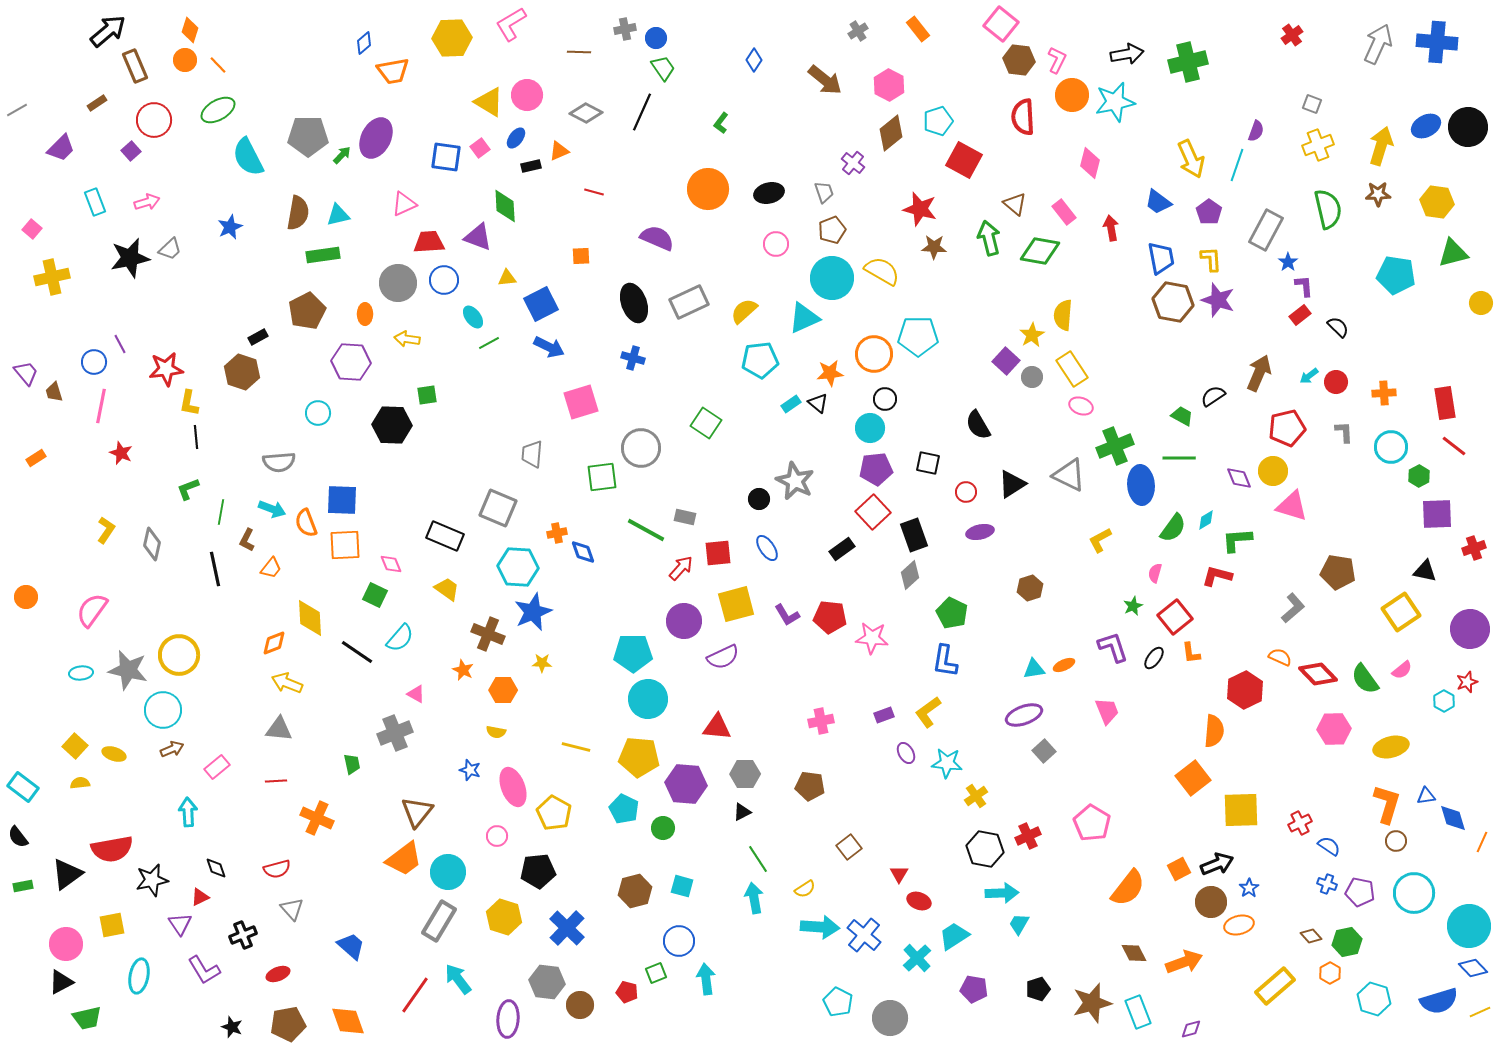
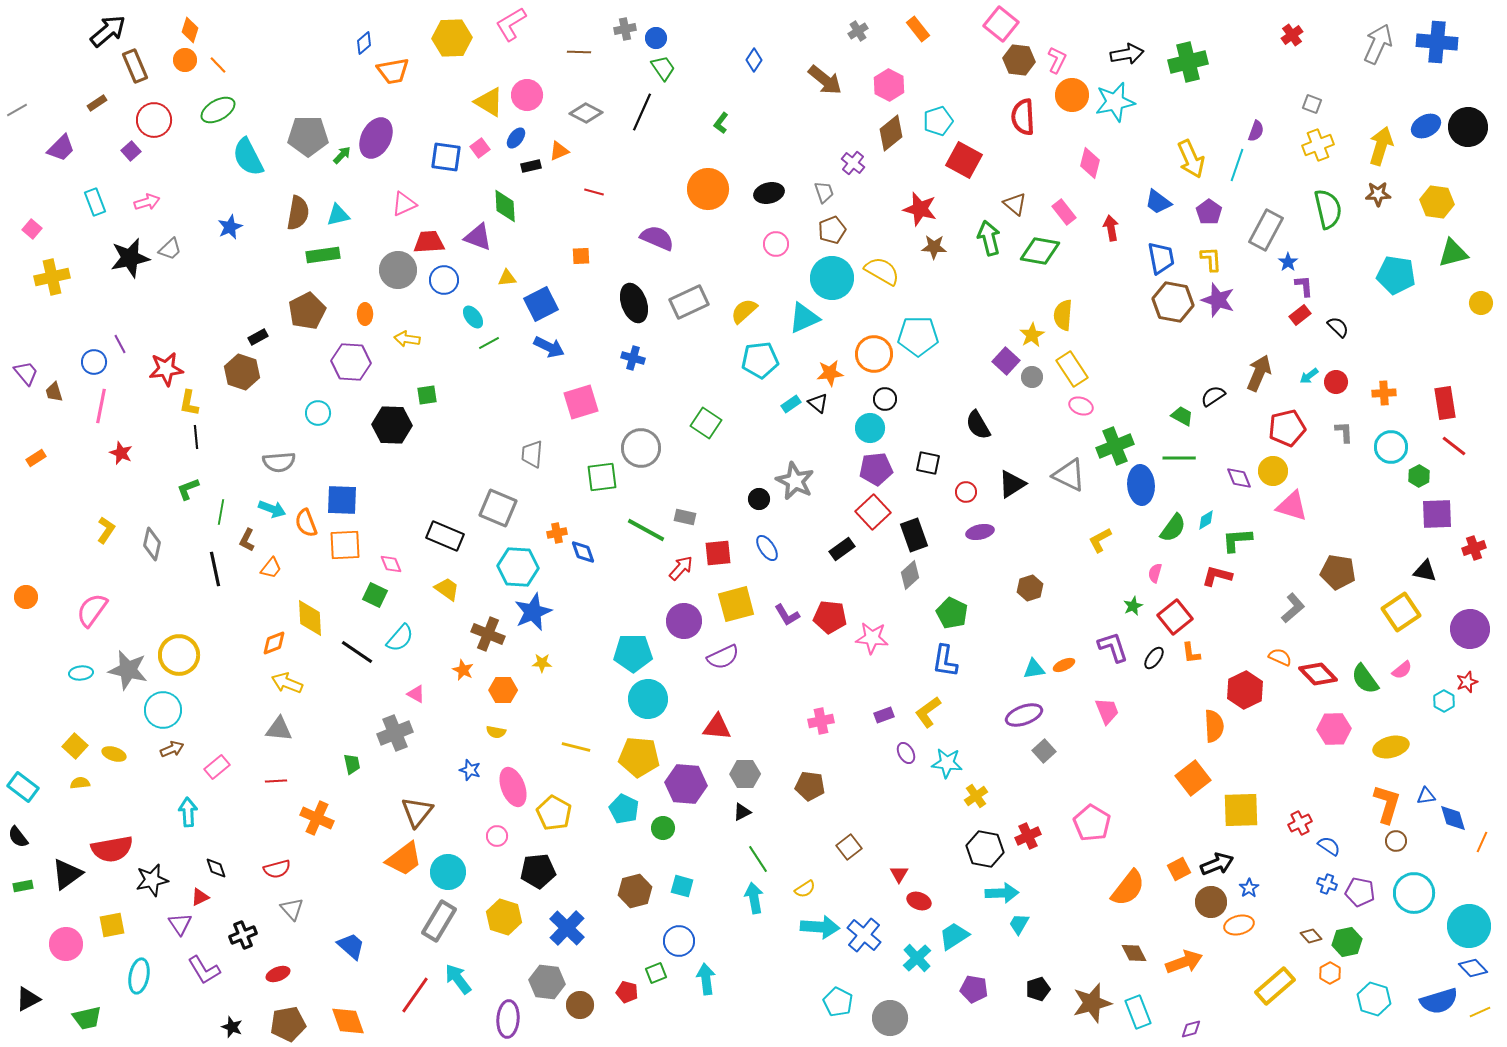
gray circle at (398, 283): moved 13 px up
orange semicircle at (1214, 731): moved 5 px up; rotated 8 degrees counterclockwise
black triangle at (61, 982): moved 33 px left, 17 px down
